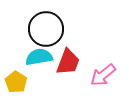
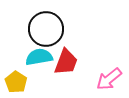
red trapezoid: moved 2 px left
pink arrow: moved 6 px right, 4 px down
